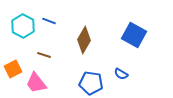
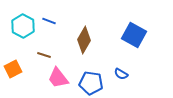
pink trapezoid: moved 22 px right, 5 px up
